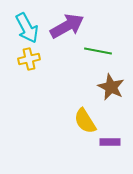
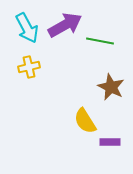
purple arrow: moved 2 px left, 1 px up
green line: moved 2 px right, 10 px up
yellow cross: moved 8 px down
